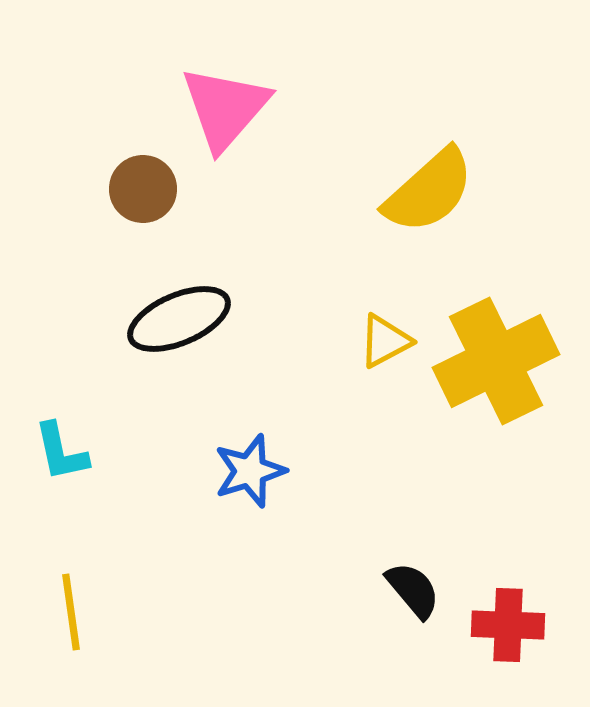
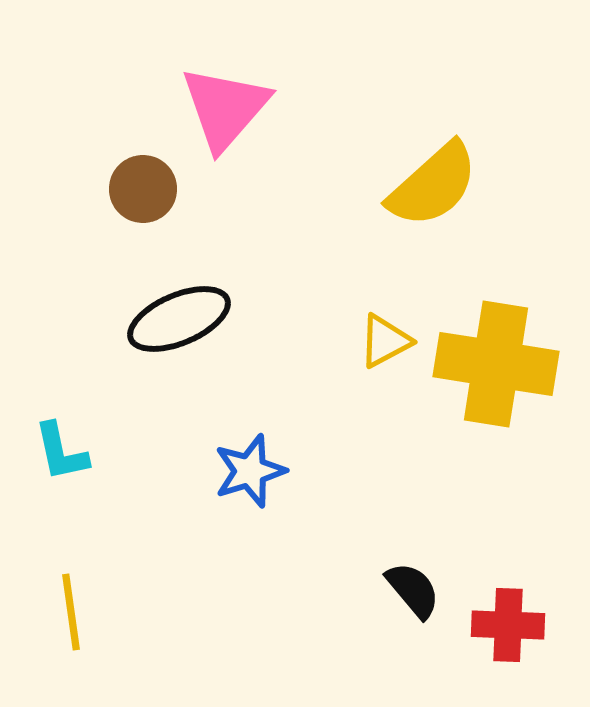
yellow semicircle: moved 4 px right, 6 px up
yellow cross: moved 3 px down; rotated 35 degrees clockwise
